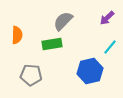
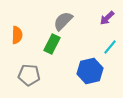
green rectangle: rotated 54 degrees counterclockwise
gray pentagon: moved 2 px left
